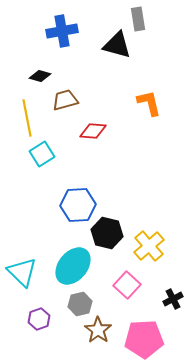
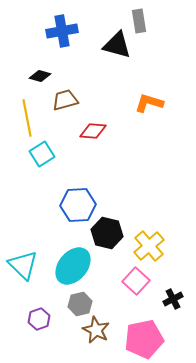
gray rectangle: moved 1 px right, 2 px down
orange L-shape: rotated 60 degrees counterclockwise
cyan triangle: moved 1 px right, 7 px up
pink square: moved 9 px right, 4 px up
brown star: moved 2 px left; rotated 8 degrees counterclockwise
pink pentagon: rotated 9 degrees counterclockwise
